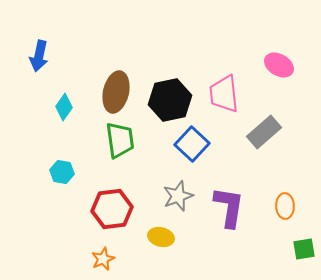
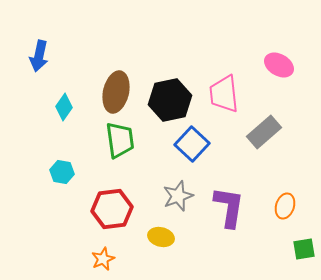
orange ellipse: rotated 20 degrees clockwise
